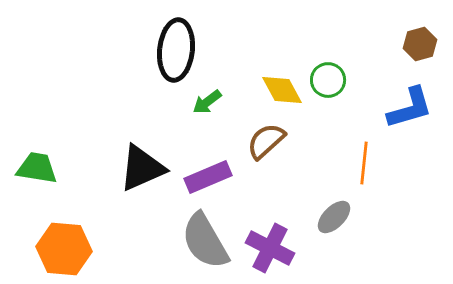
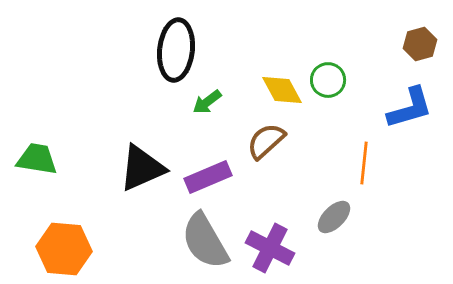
green trapezoid: moved 9 px up
